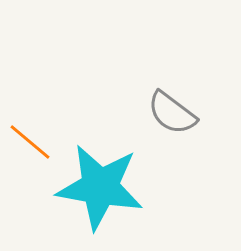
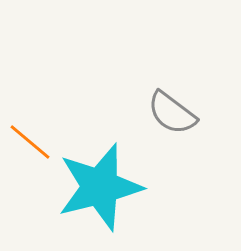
cyan star: rotated 24 degrees counterclockwise
